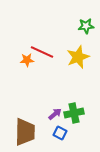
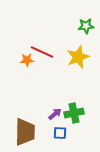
blue square: rotated 24 degrees counterclockwise
